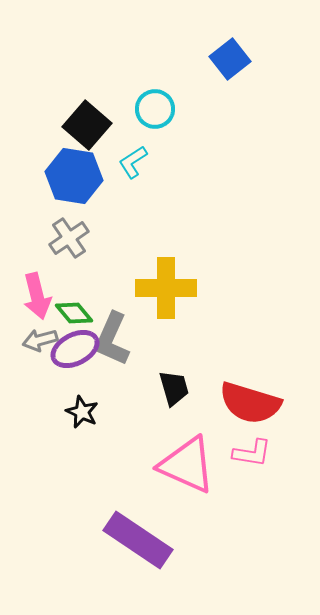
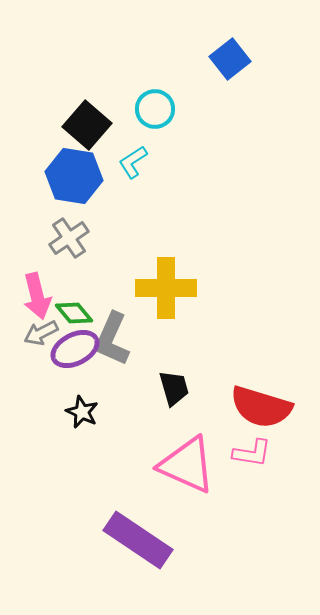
gray arrow: moved 1 px right, 7 px up; rotated 12 degrees counterclockwise
red semicircle: moved 11 px right, 4 px down
